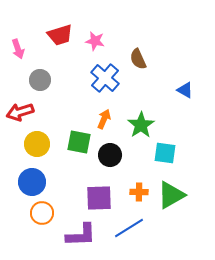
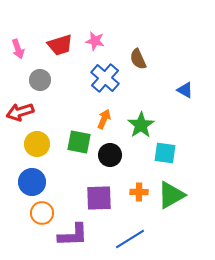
red trapezoid: moved 10 px down
blue line: moved 1 px right, 11 px down
purple L-shape: moved 8 px left
